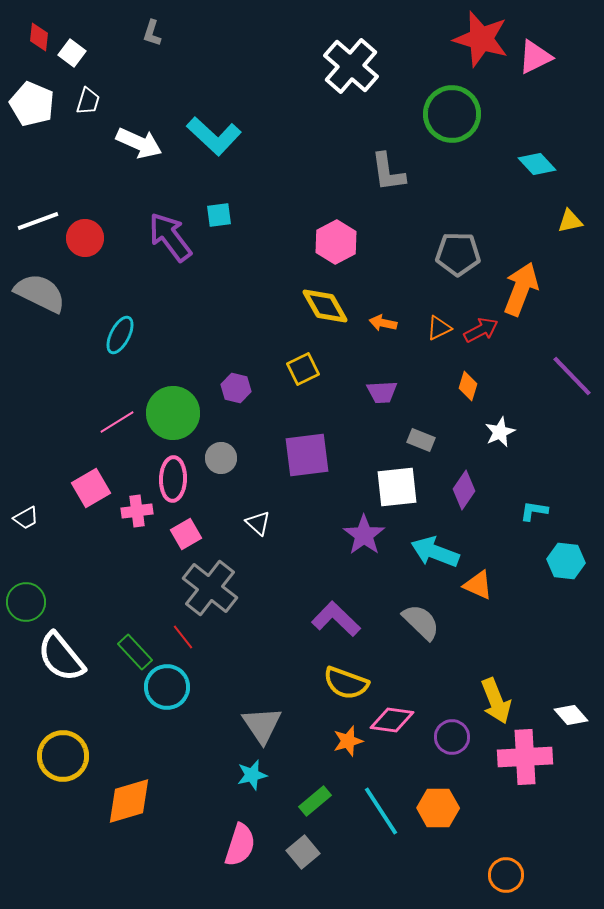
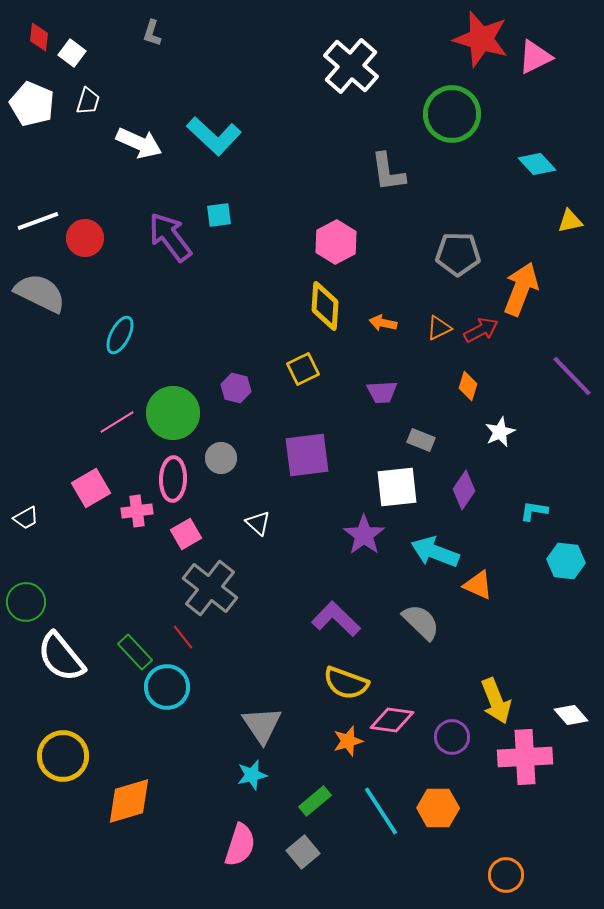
yellow diamond at (325, 306): rotated 33 degrees clockwise
